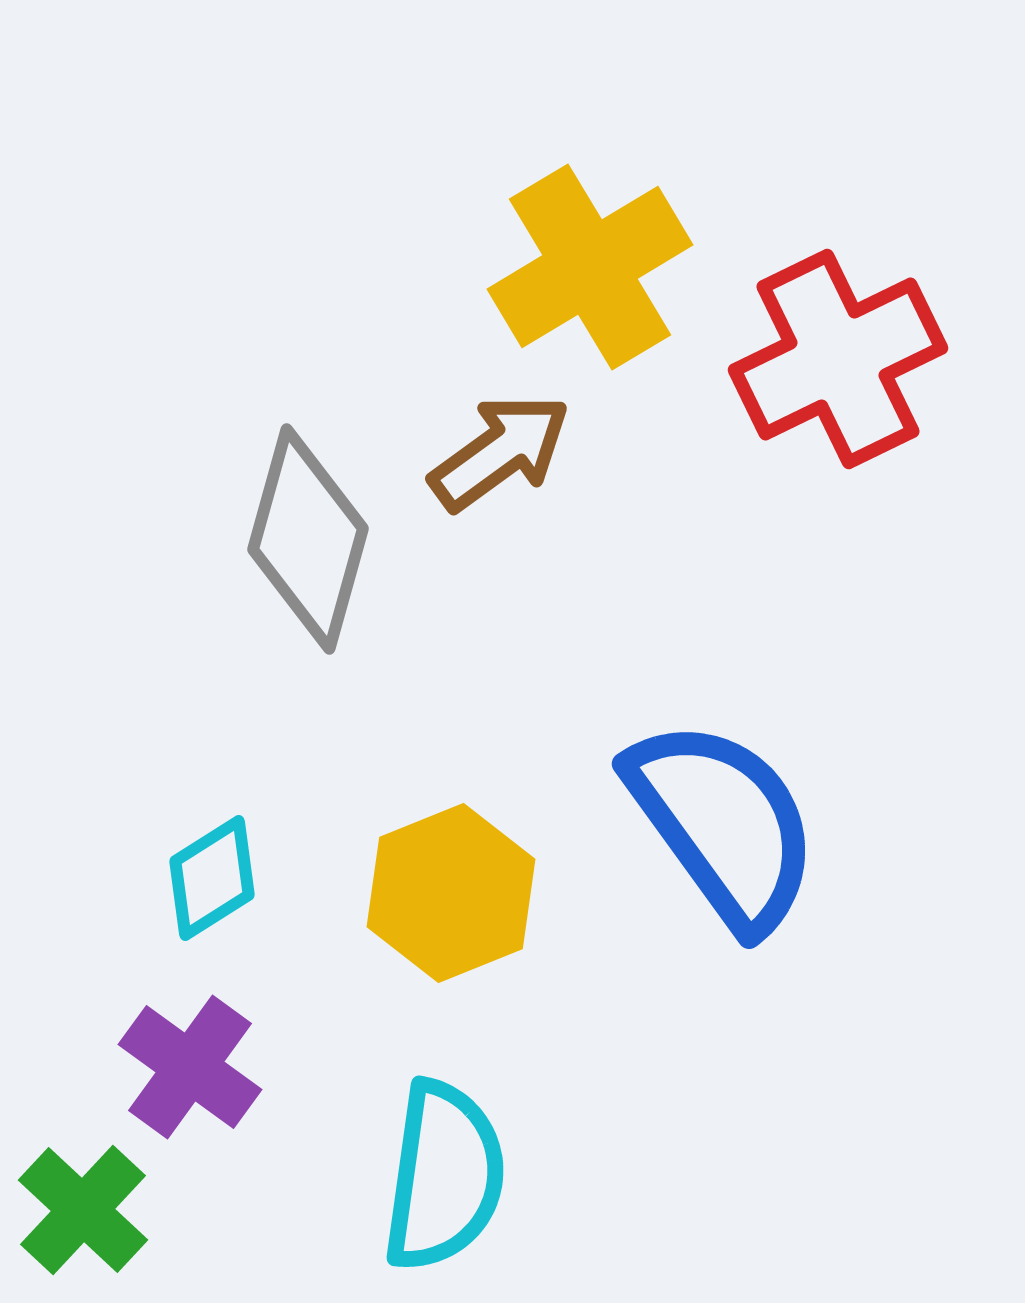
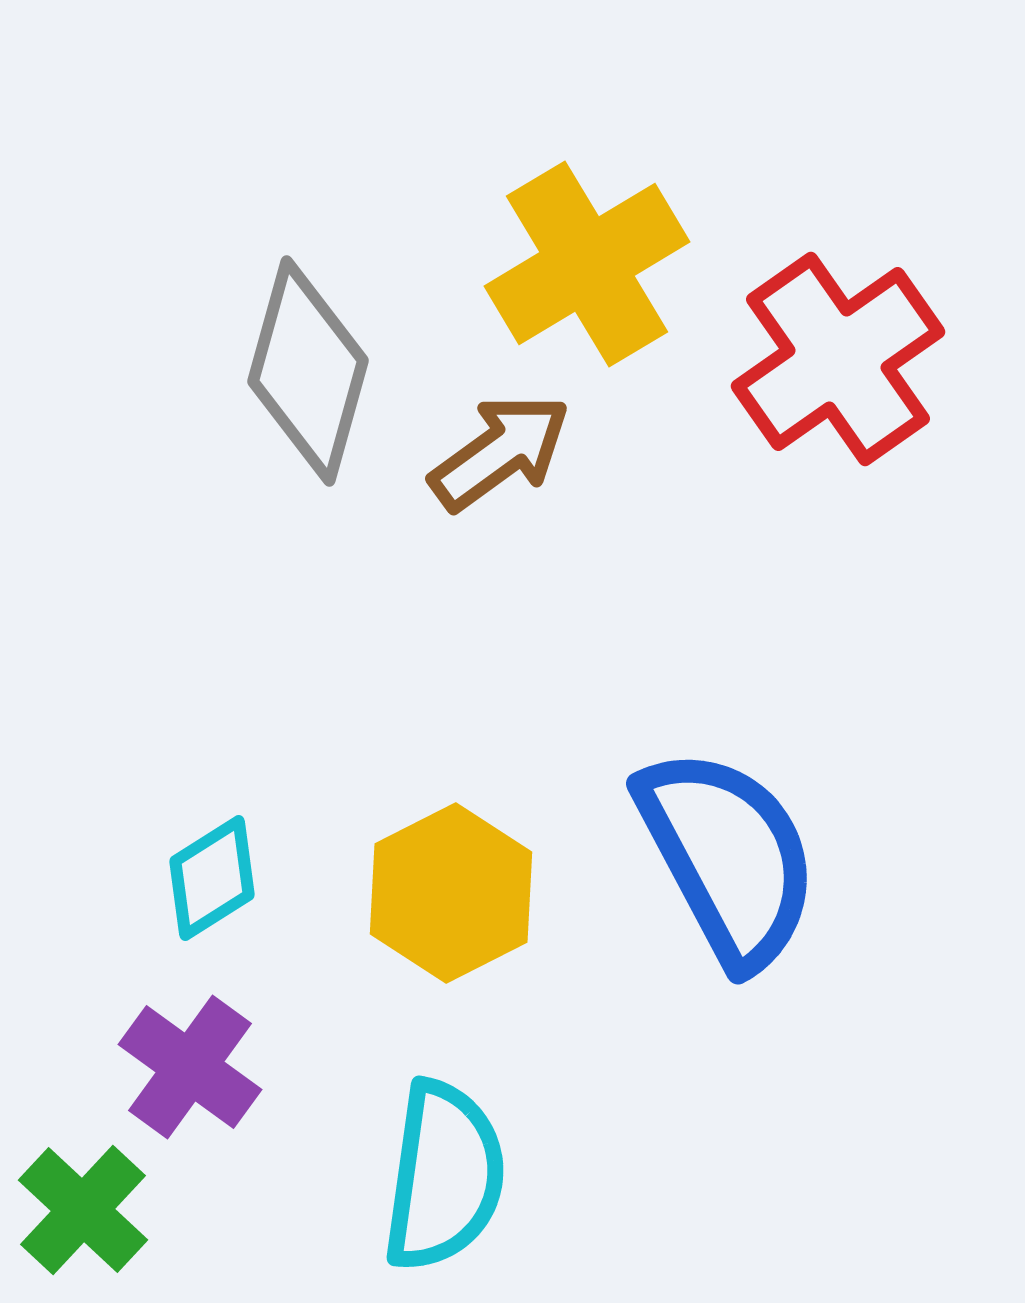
yellow cross: moved 3 px left, 3 px up
red cross: rotated 9 degrees counterclockwise
gray diamond: moved 168 px up
blue semicircle: moved 5 px right, 33 px down; rotated 8 degrees clockwise
yellow hexagon: rotated 5 degrees counterclockwise
